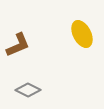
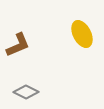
gray diamond: moved 2 px left, 2 px down
